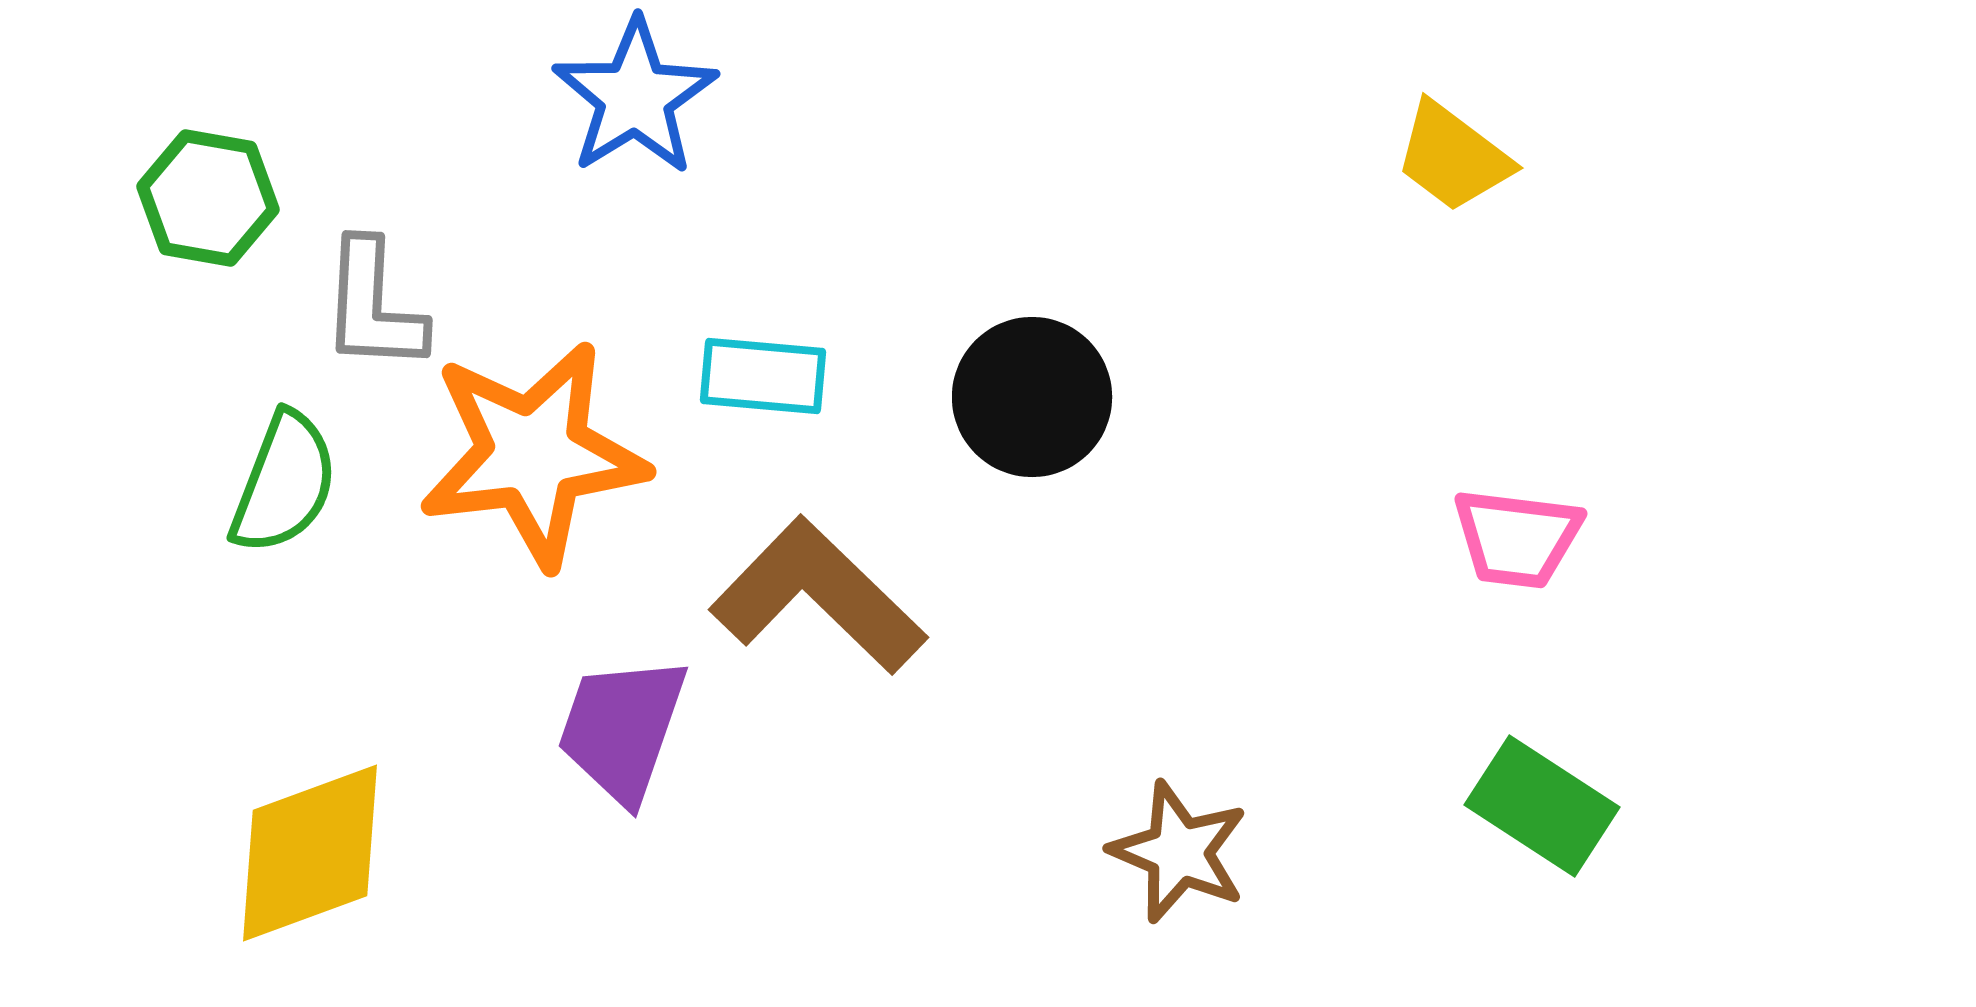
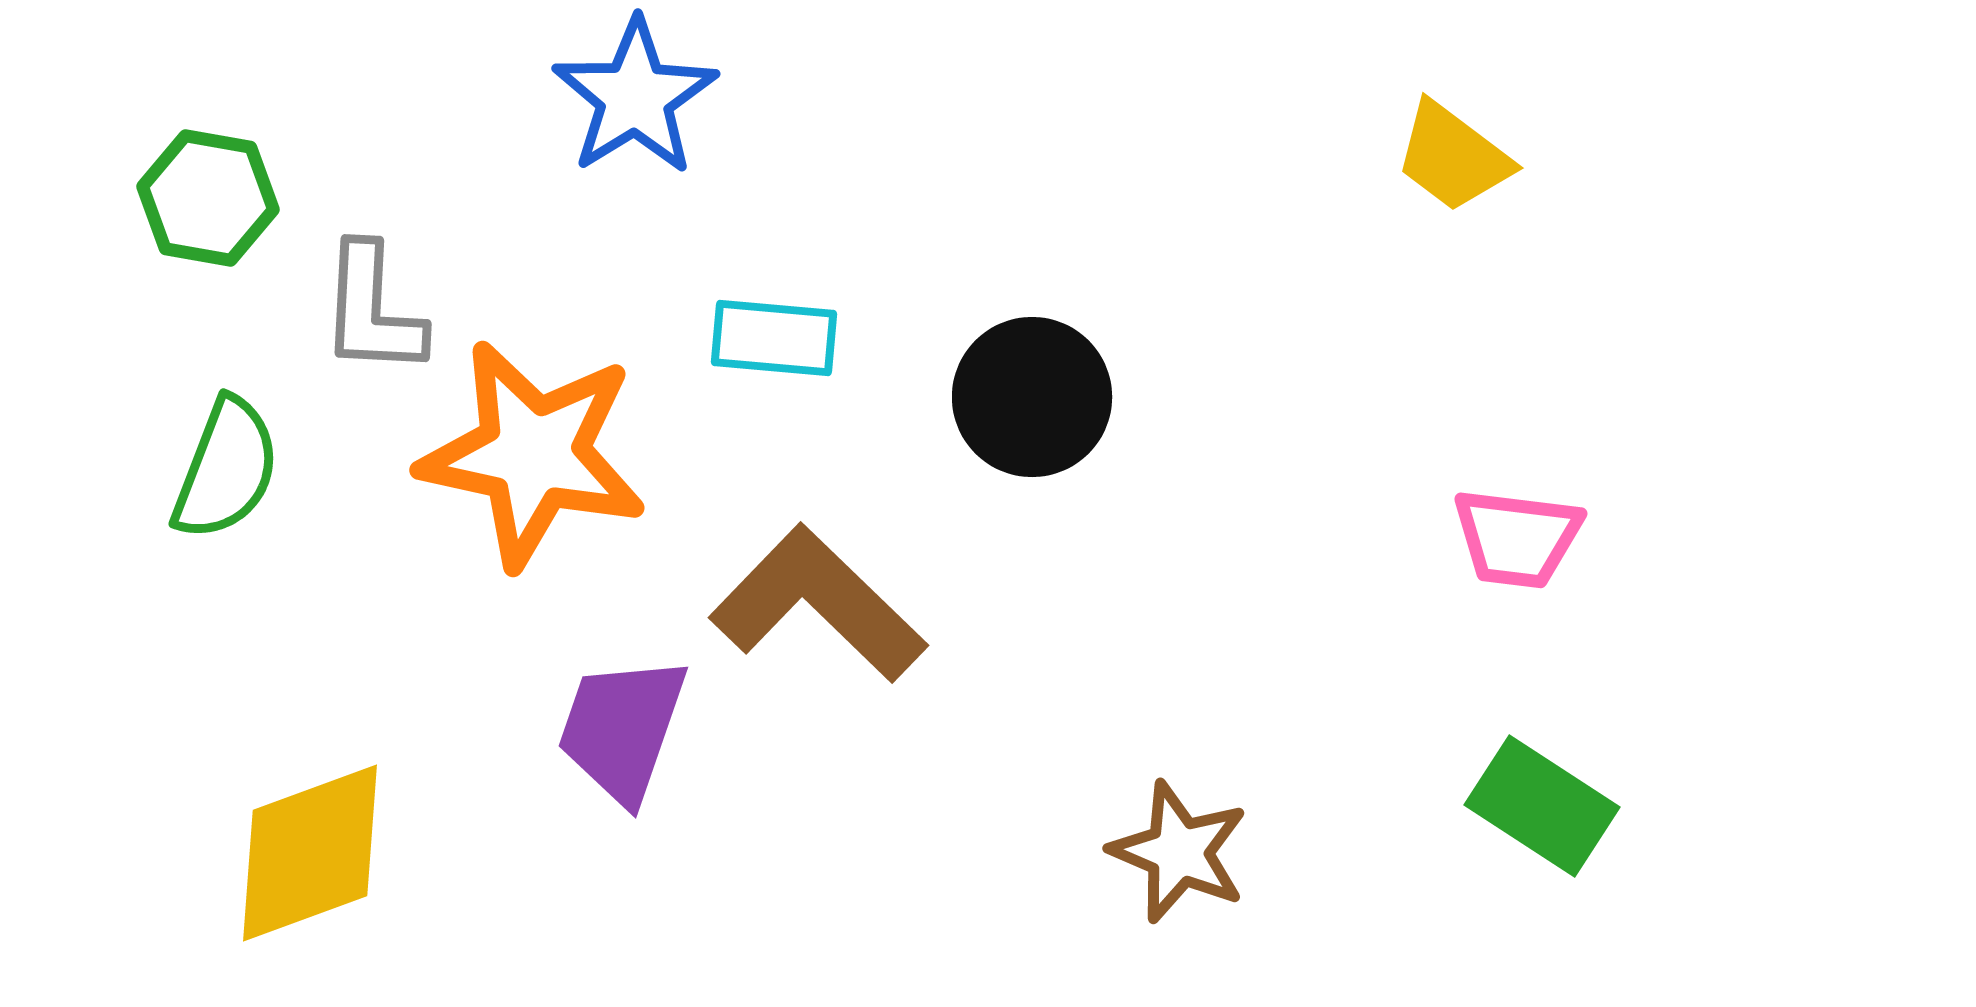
gray L-shape: moved 1 px left, 4 px down
cyan rectangle: moved 11 px right, 38 px up
orange star: rotated 19 degrees clockwise
green semicircle: moved 58 px left, 14 px up
brown L-shape: moved 8 px down
